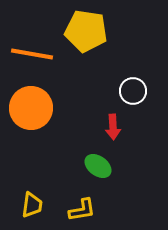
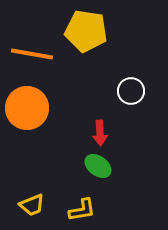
white circle: moved 2 px left
orange circle: moved 4 px left
red arrow: moved 13 px left, 6 px down
yellow trapezoid: rotated 60 degrees clockwise
